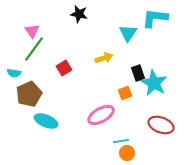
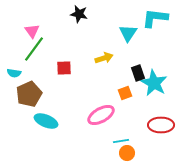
red square: rotated 28 degrees clockwise
red ellipse: rotated 20 degrees counterclockwise
